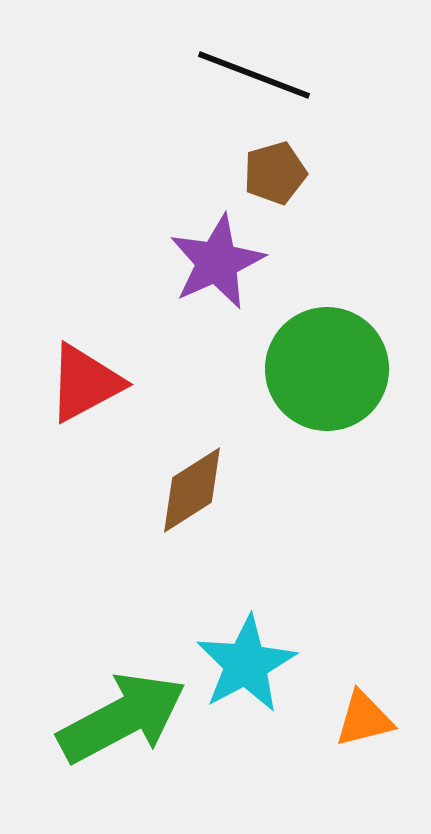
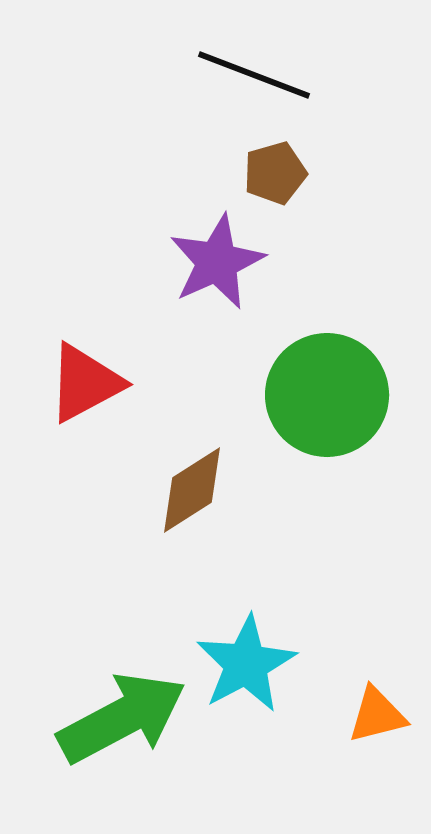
green circle: moved 26 px down
orange triangle: moved 13 px right, 4 px up
